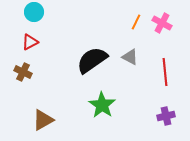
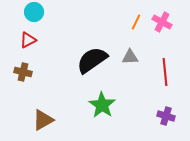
pink cross: moved 1 px up
red triangle: moved 2 px left, 2 px up
gray triangle: rotated 30 degrees counterclockwise
brown cross: rotated 12 degrees counterclockwise
purple cross: rotated 30 degrees clockwise
